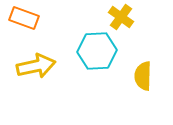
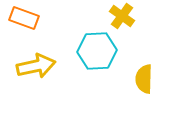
yellow cross: moved 1 px right, 1 px up
yellow semicircle: moved 1 px right, 3 px down
